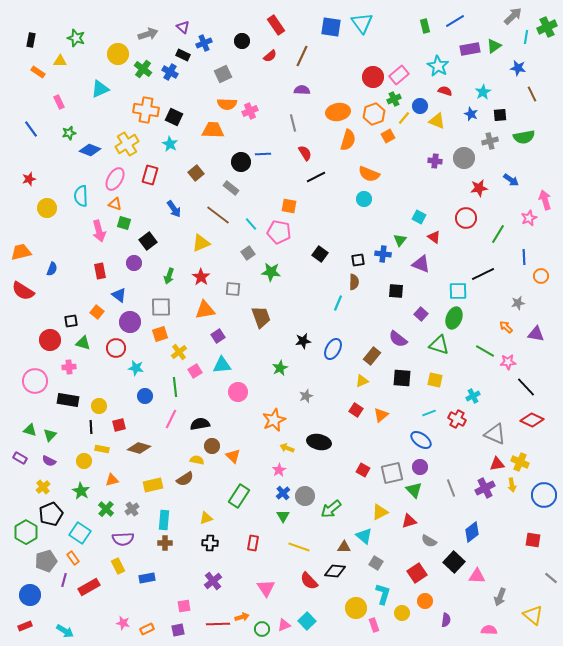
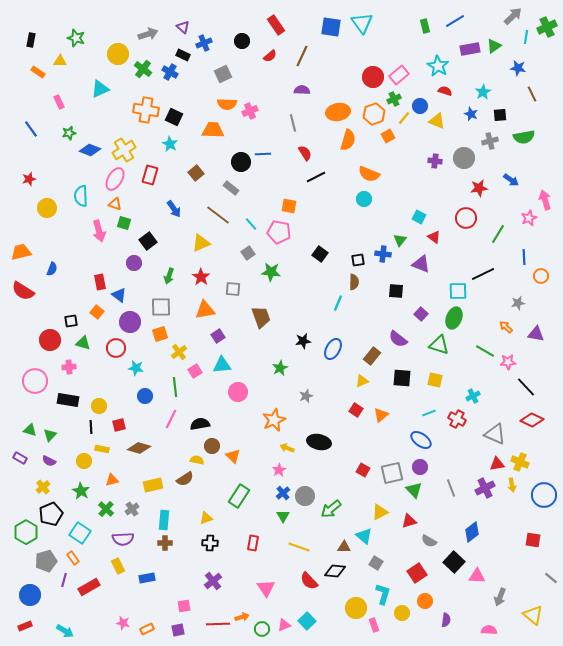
yellow cross at (127, 144): moved 3 px left, 6 px down
red rectangle at (100, 271): moved 11 px down
